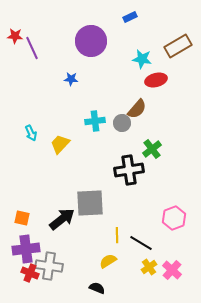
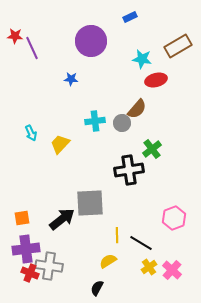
orange square: rotated 21 degrees counterclockwise
black semicircle: rotated 84 degrees counterclockwise
